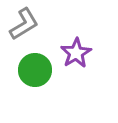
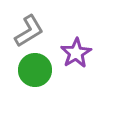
gray L-shape: moved 5 px right, 7 px down
